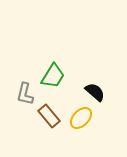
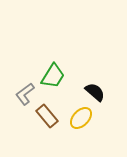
gray L-shape: rotated 40 degrees clockwise
brown rectangle: moved 2 px left
